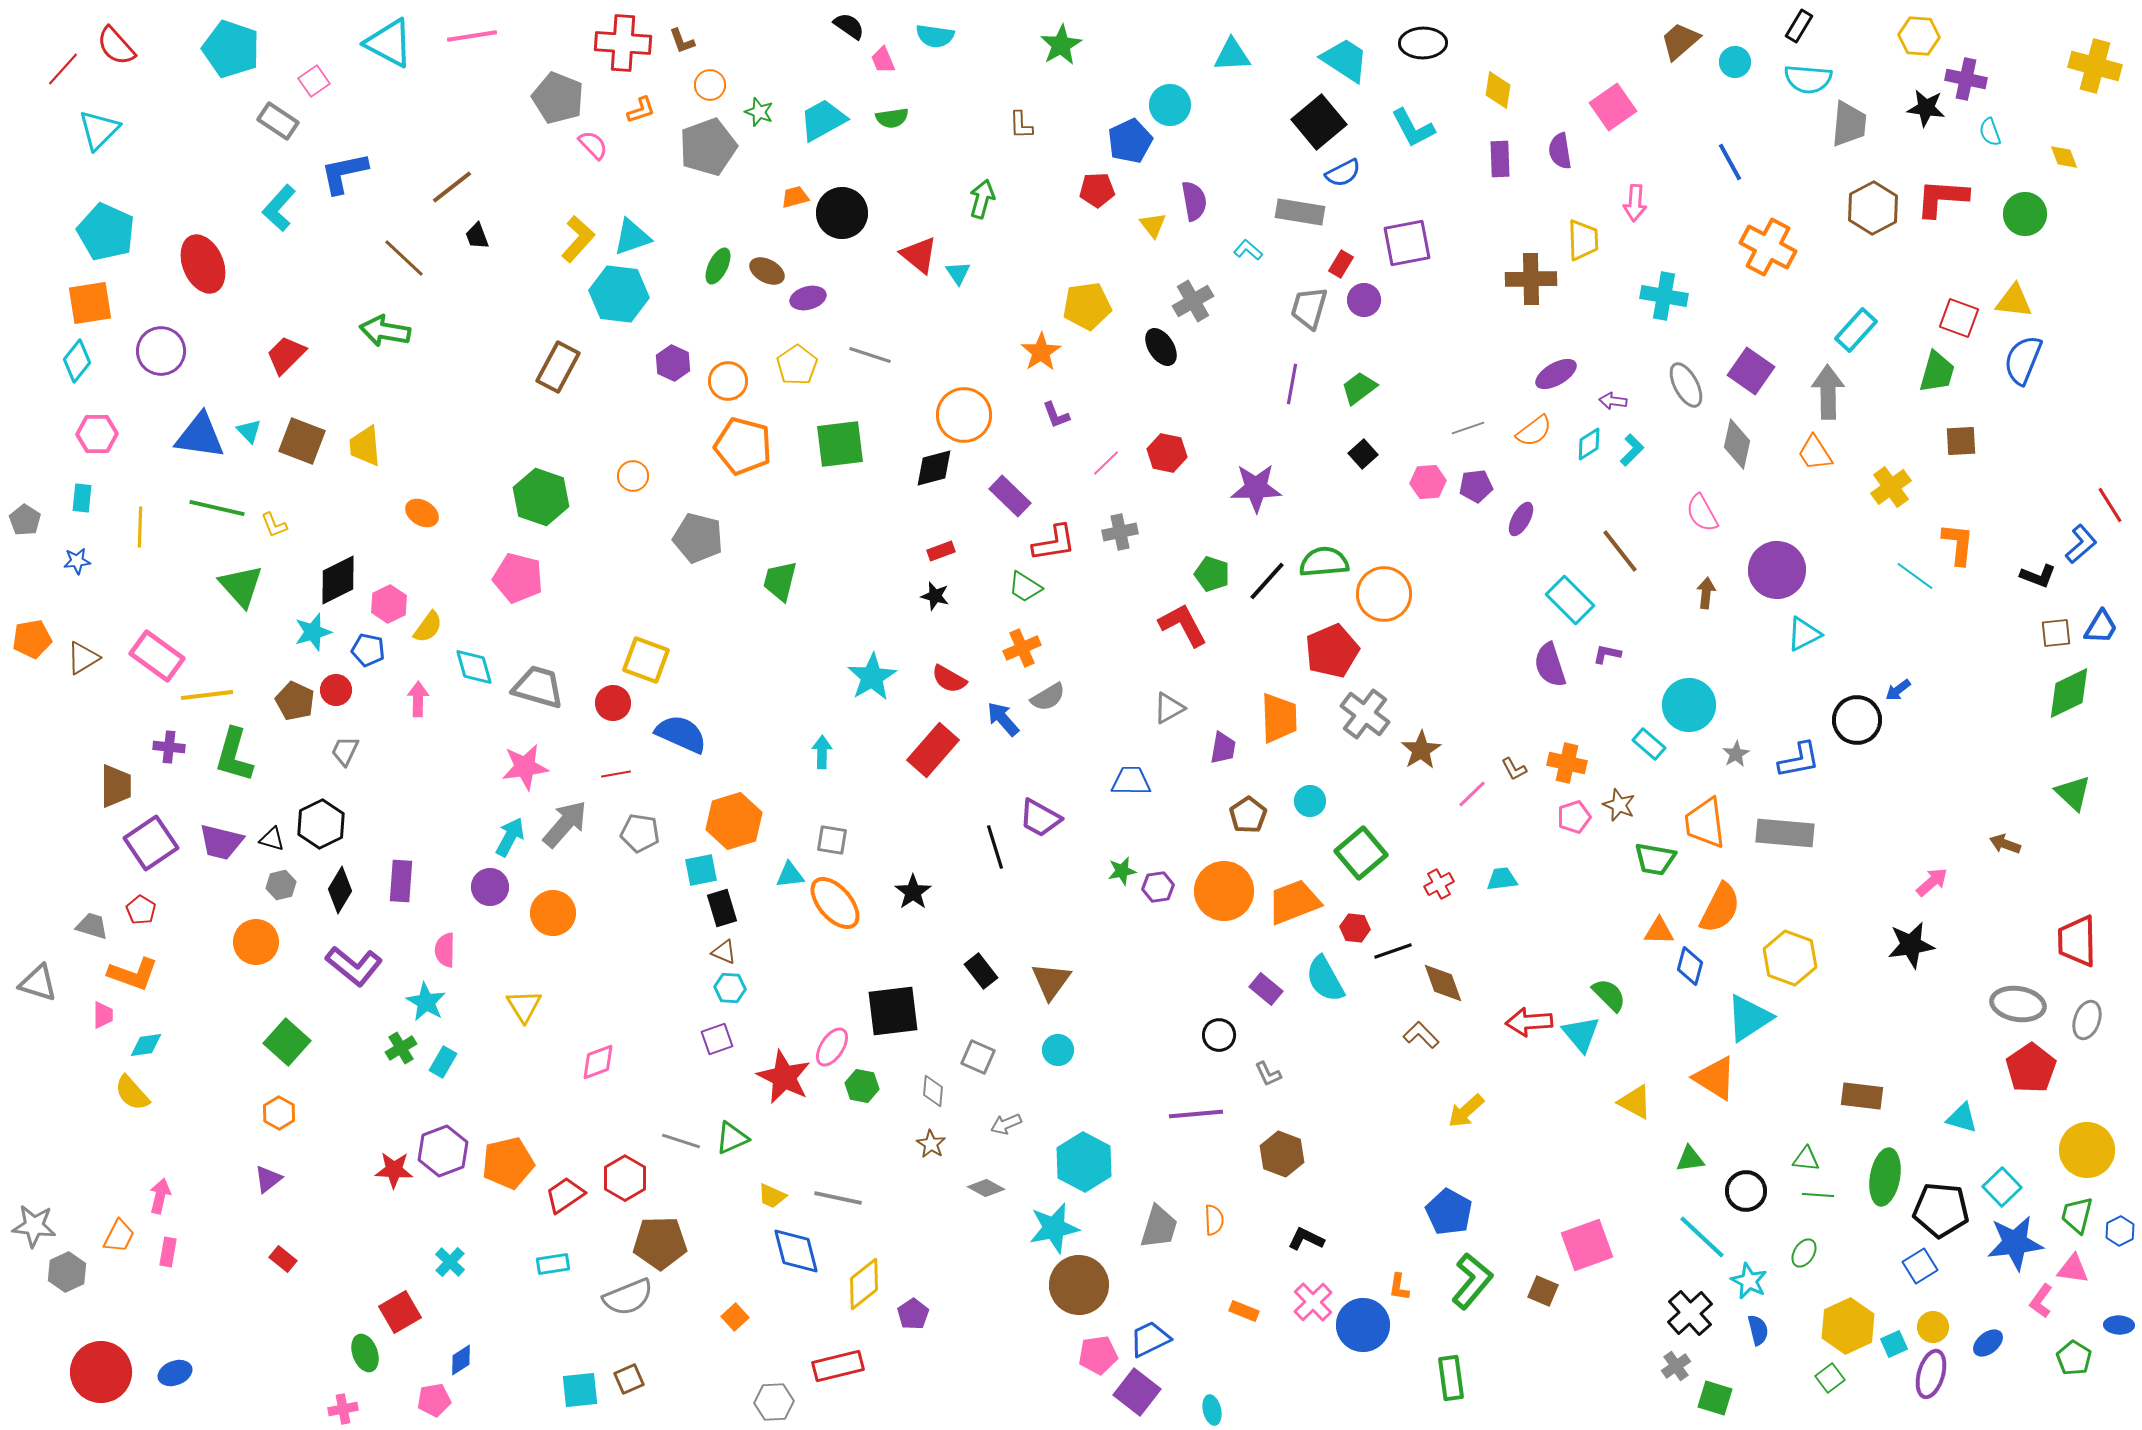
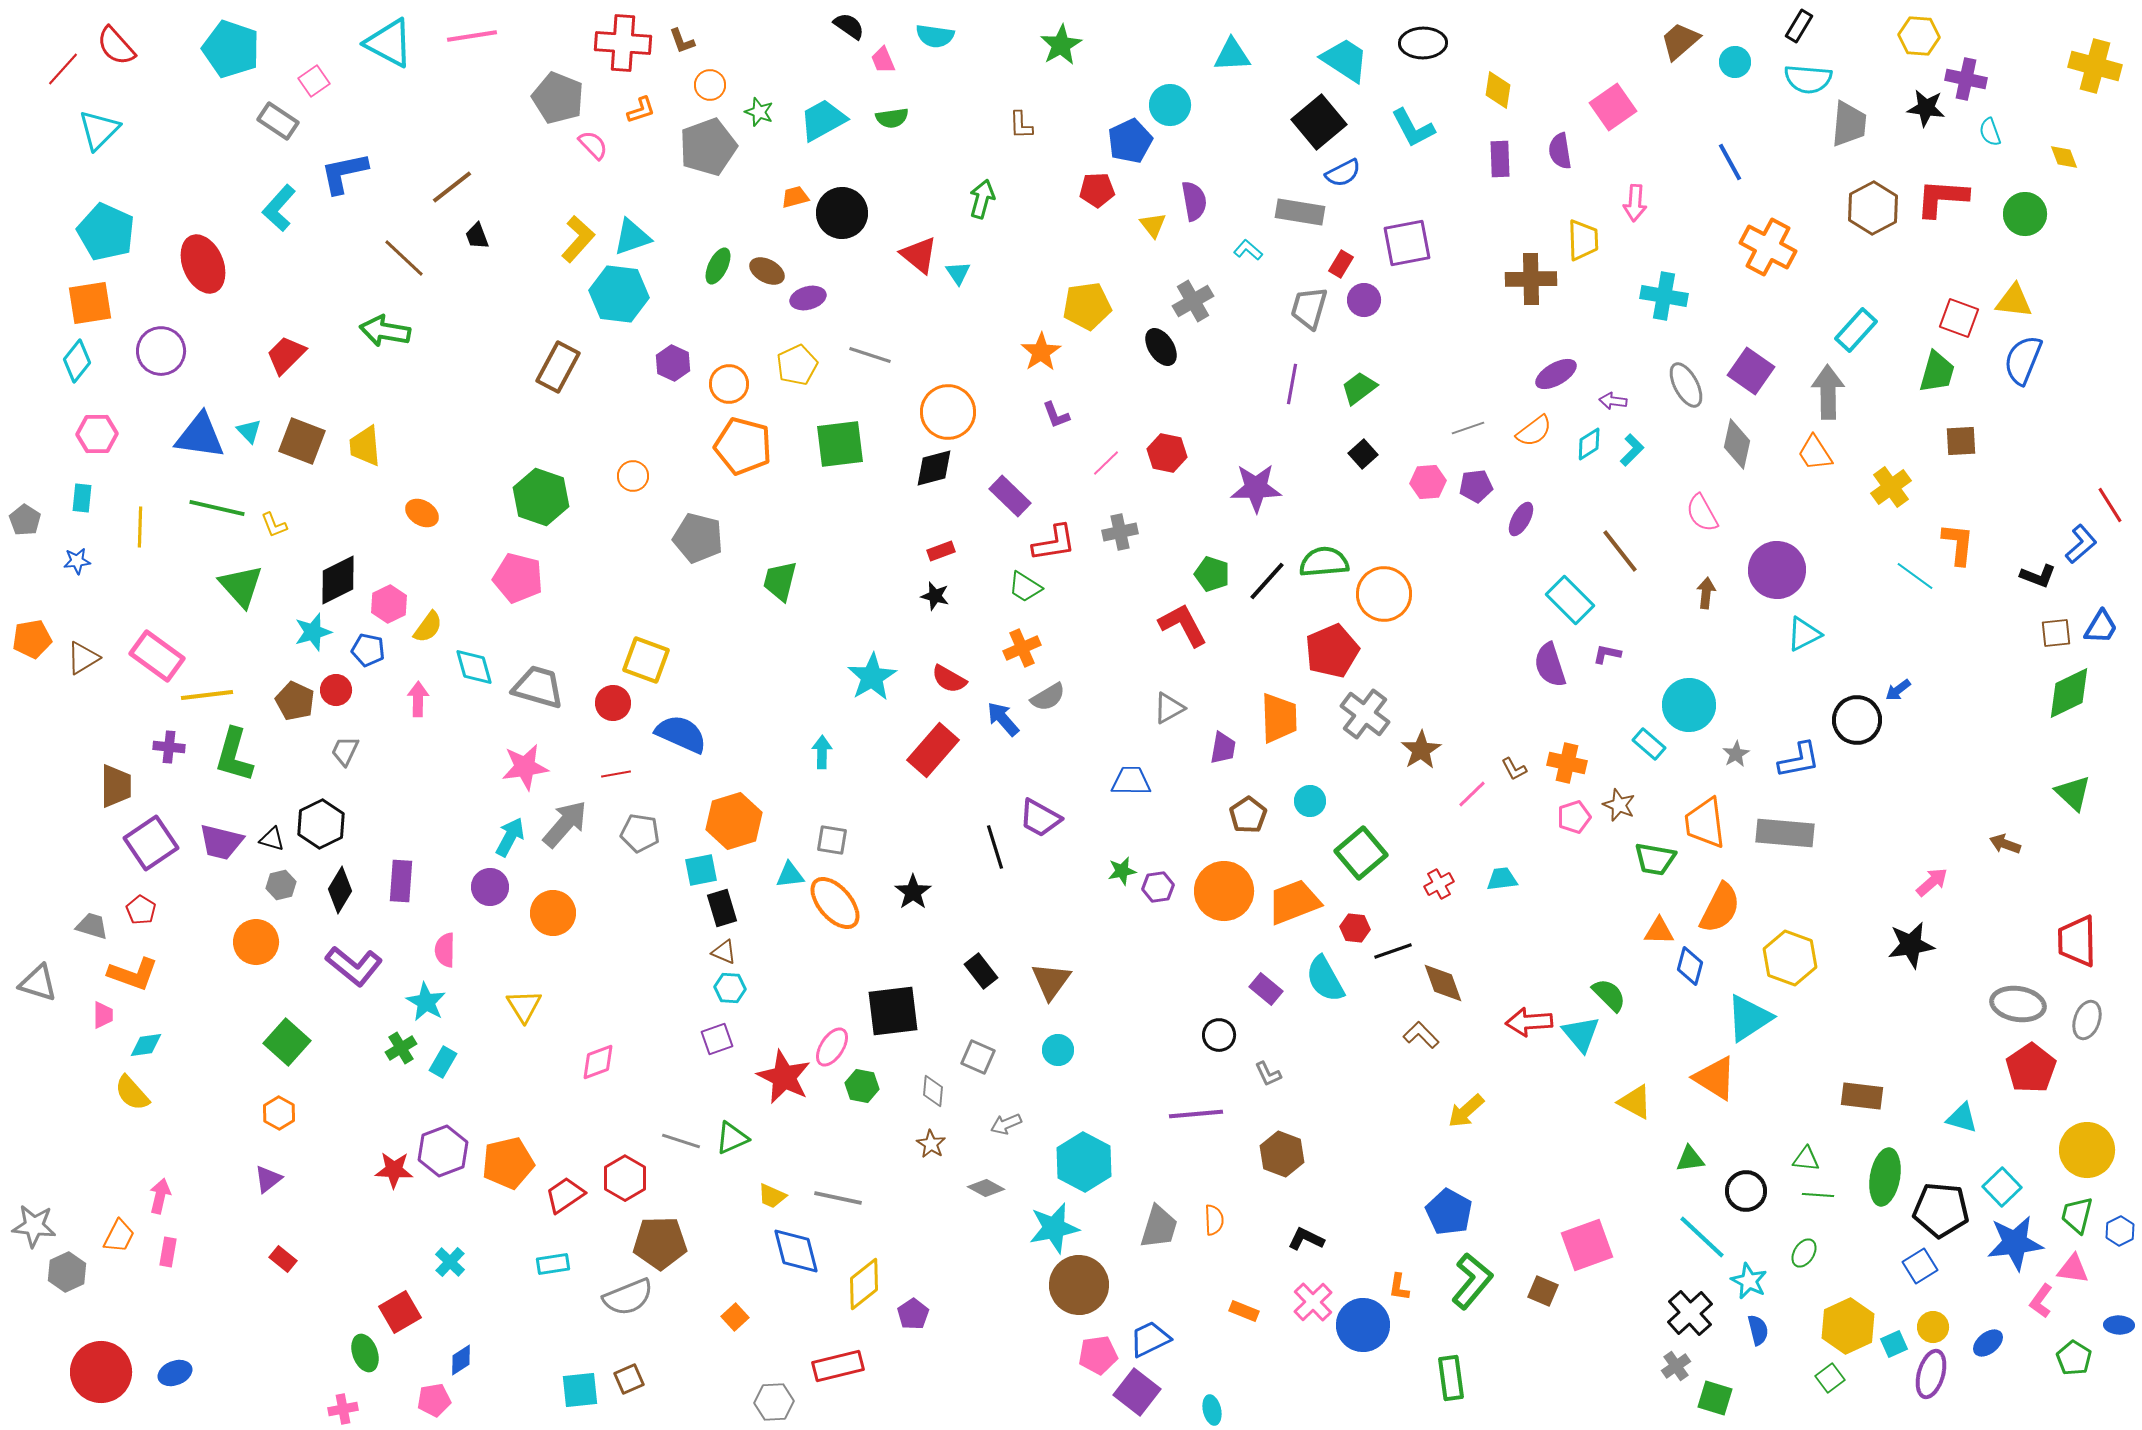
yellow pentagon at (797, 365): rotated 9 degrees clockwise
orange circle at (728, 381): moved 1 px right, 3 px down
orange circle at (964, 415): moved 16 px left, 3 px up
